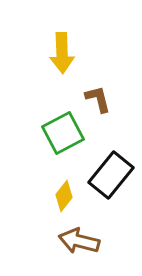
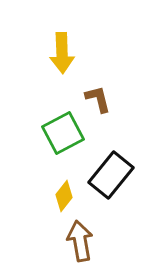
brown arrow: moved 1 px right; rotated 66 degrees clockwise
